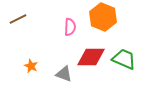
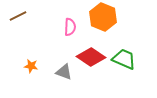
brown line: moved 3 px up
red diamond: rotated 32 degrees clockwise
orange star: rotated 16 degrees counterclockwise
gray triangle: moved 2 px up
